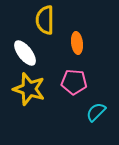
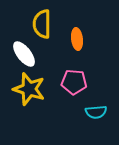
yellow semicircle: moved 3 px left, 4 px down
orange ellipse: moved 4 px up
white ellipse: moved 1 px left, 1 px down
cyan semicircle: rotated 140 degrees counterclockwise
